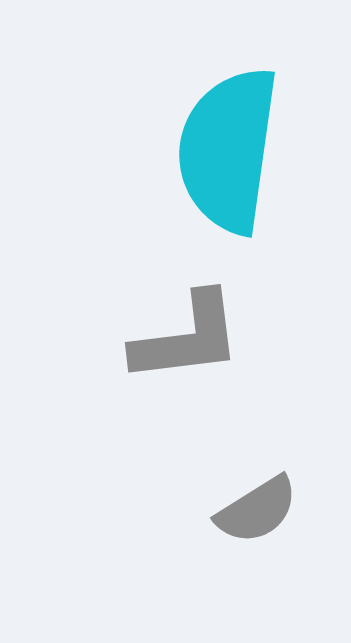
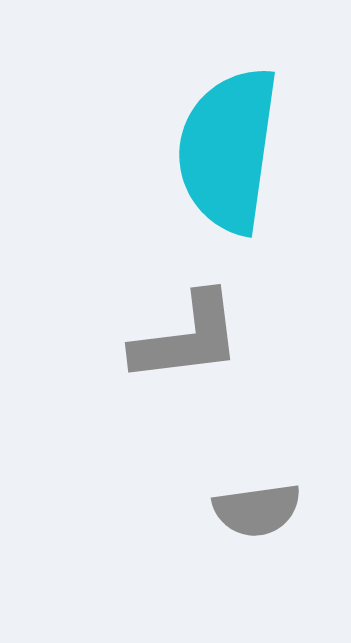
gray semicircle: rotated 24 degrees clockwise
